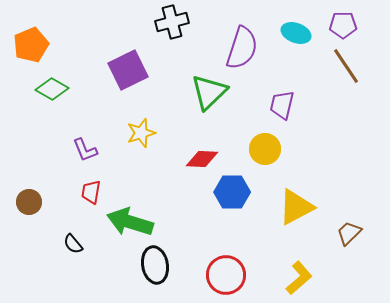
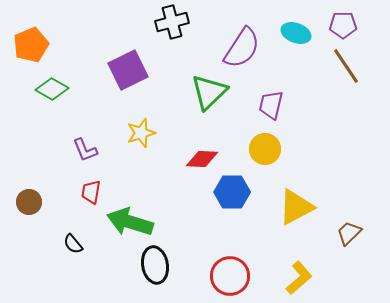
purple semicircle: rotated 15 degrees clockwise
purple trapezoid: moved 11 px left
red circle: moved 4 px right, 1 px down
